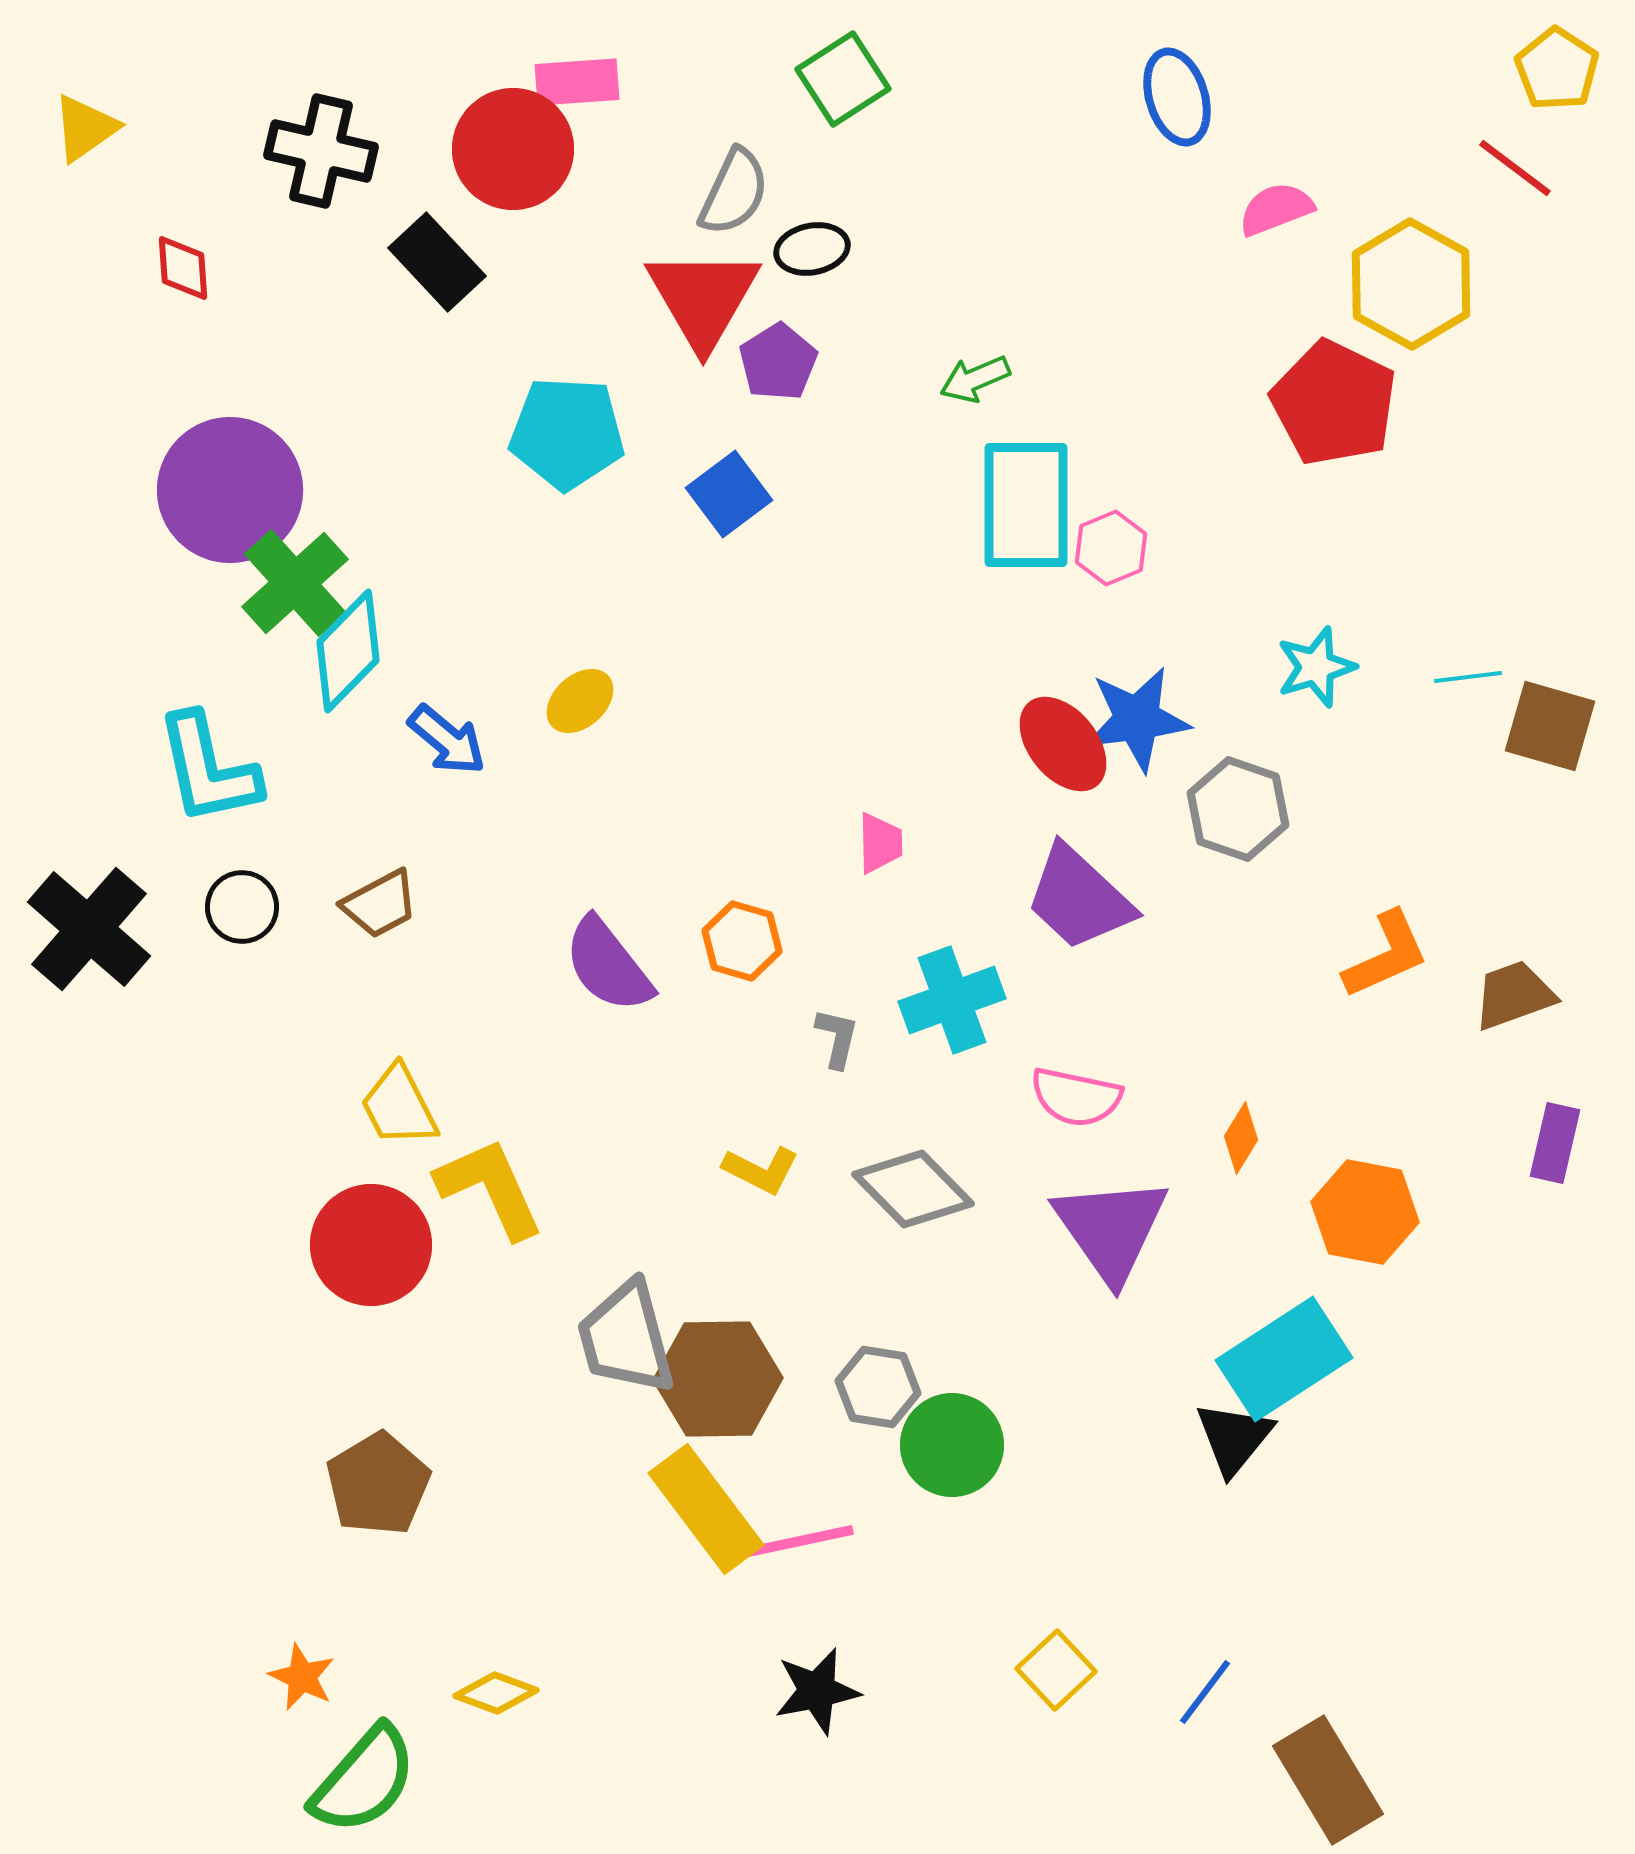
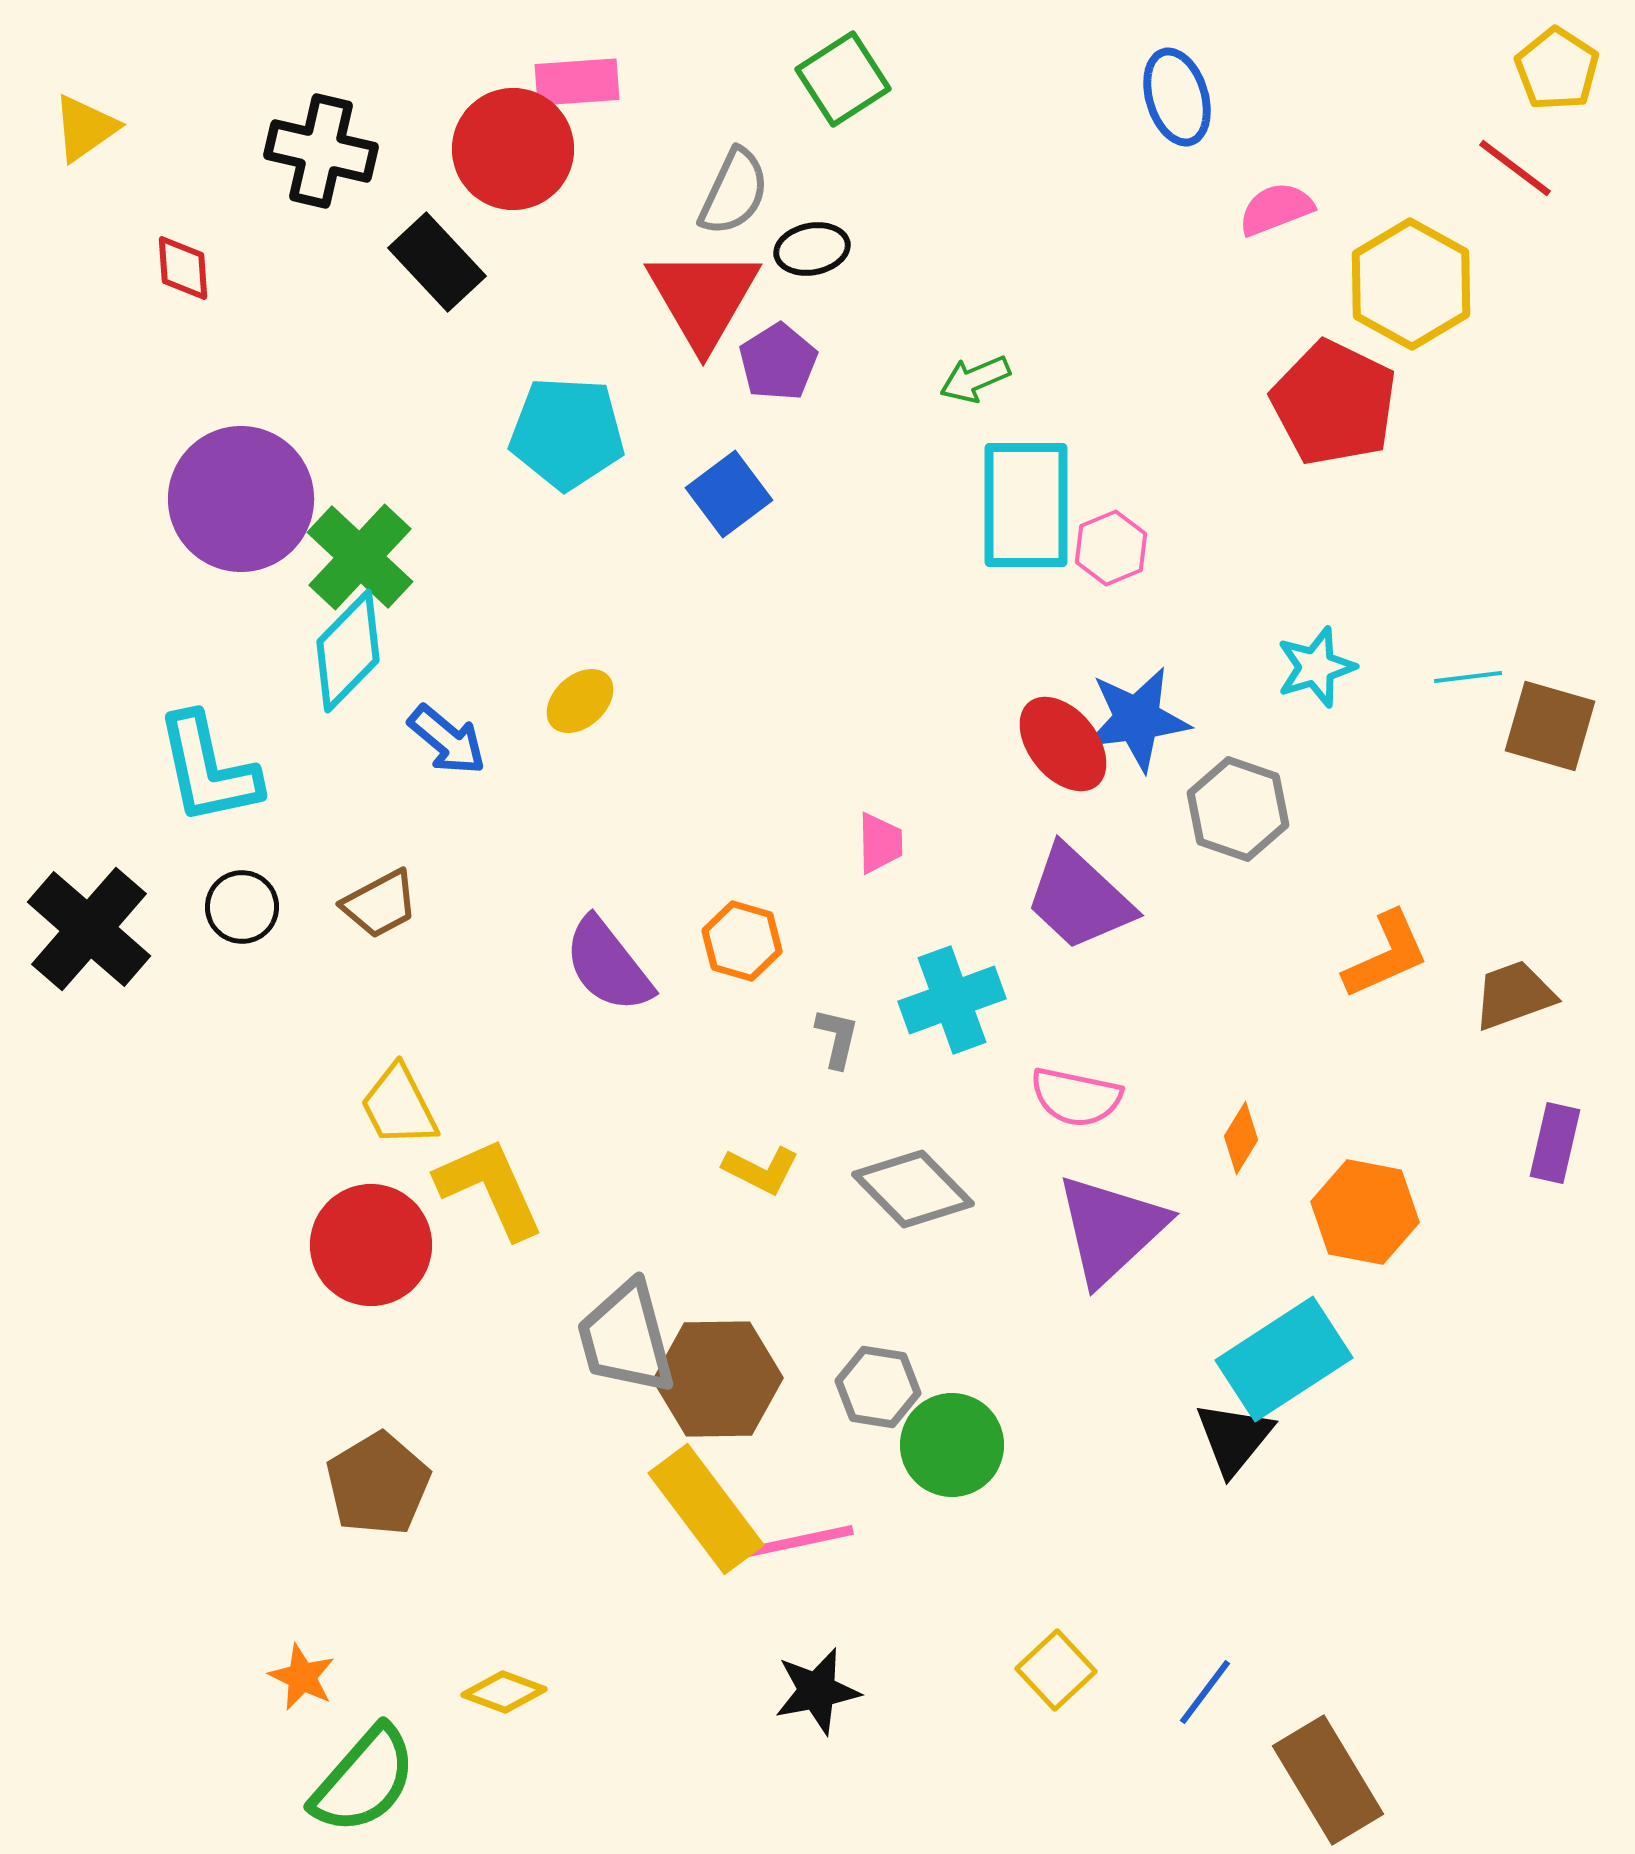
purple circle at (230, 490): moved 11 px right, 9 px down
green cross at (295, 583): moved 65 px right, 26 px up; rotated 5 degrees counterclockwise
purple triangle at (1111, 1229): rotated 22 degrees clockwise
yellow diamond at (496, 1693): moved 8 px right, 1 px up
